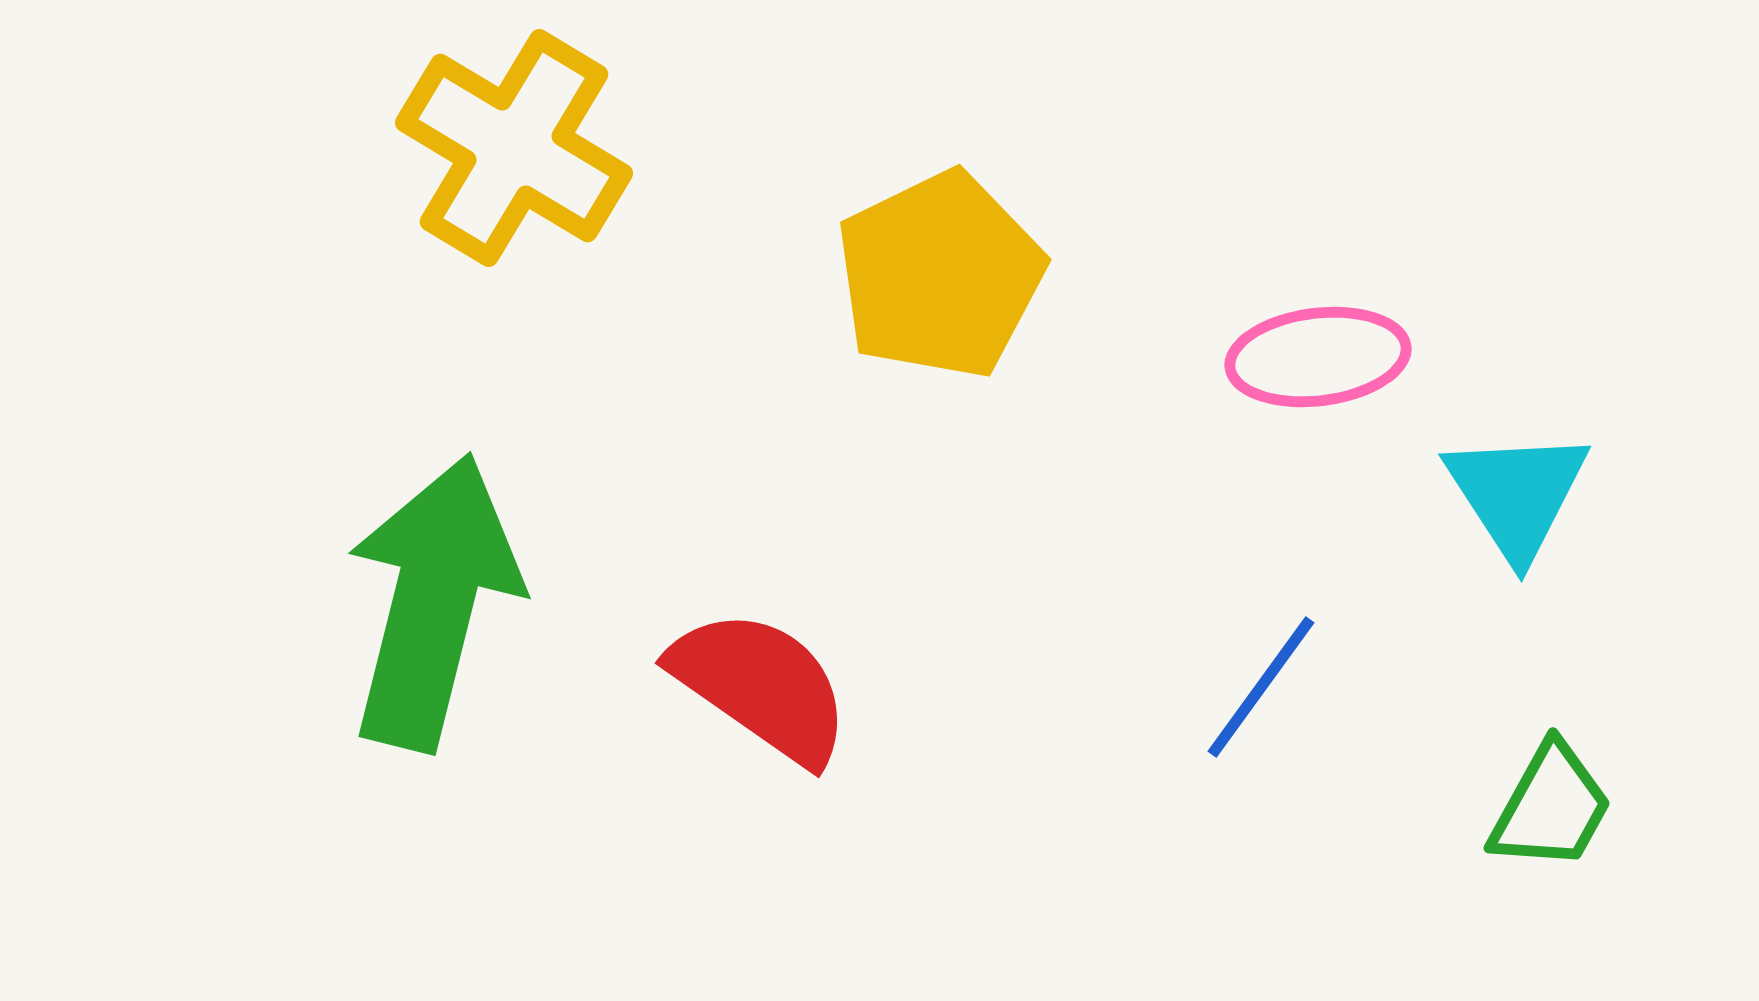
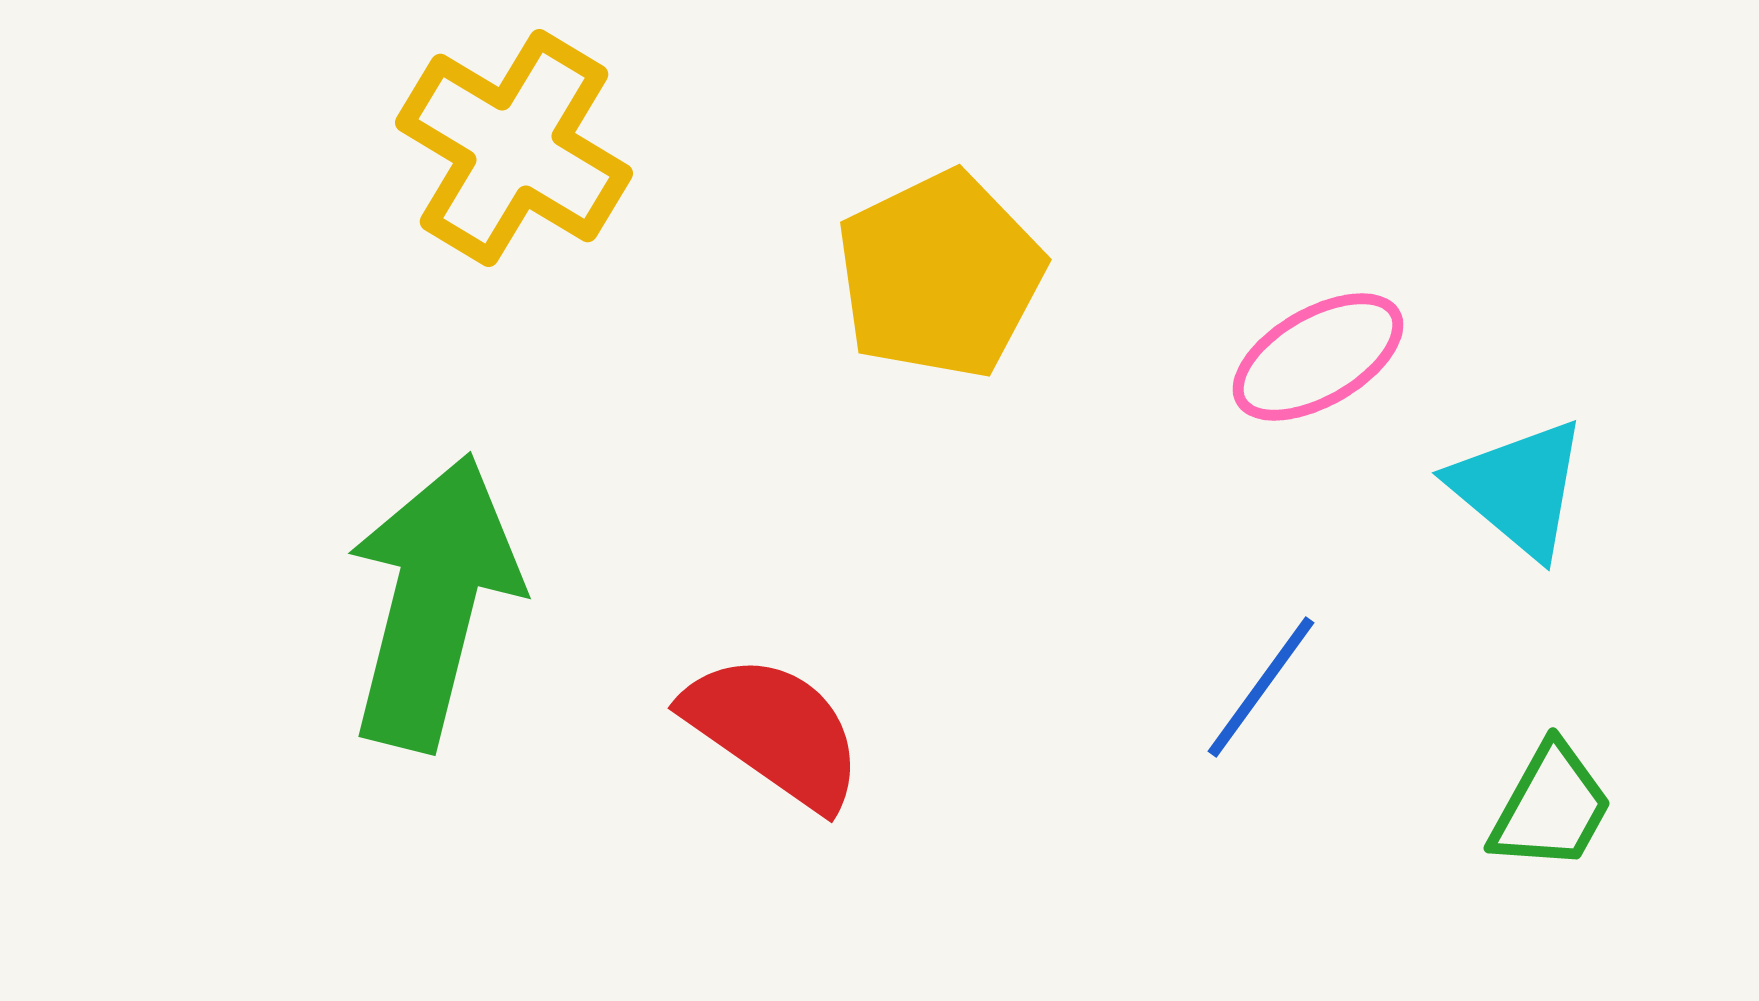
pink ellipse: rotated 23 degrees counterclockwise
cyan triangle: moved 2 px right, 6 px up; rotated 17 degrees counterclockwise
red semicircle: moved 13 px right, 45 px down
